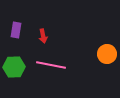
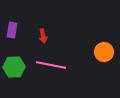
purple rectangle: moved 4 px left
orange circle: moved 3 px left, 2 px up
